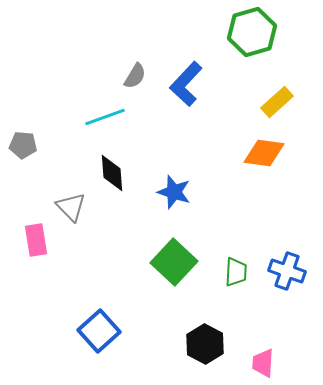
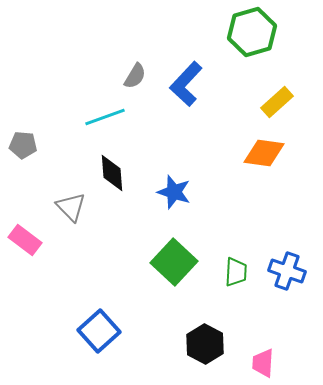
pink rectangle: moved 11 px left; rotated 44 degrees counterclockwise
